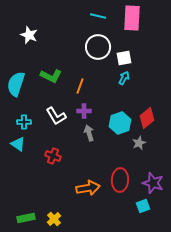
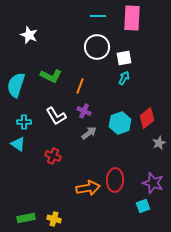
cyan line: rotated 14 degrees counterclockwise
white circle: moved 1 px left
cyan semicircle: moved 1 px down
purple cross: rotated 24 degrees clockwise
gray arrow: rotated 70 degrees clockwise
gray star: moved 20 px right
red ellipse: moved 5 px left
yellow cross: rotated 32 degrees counterclockwise
